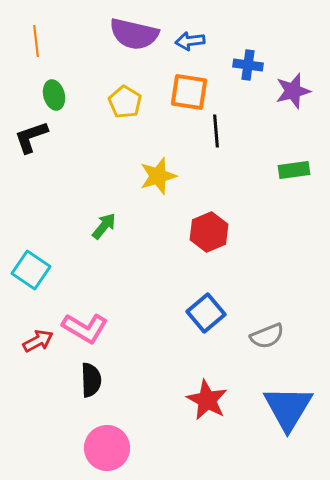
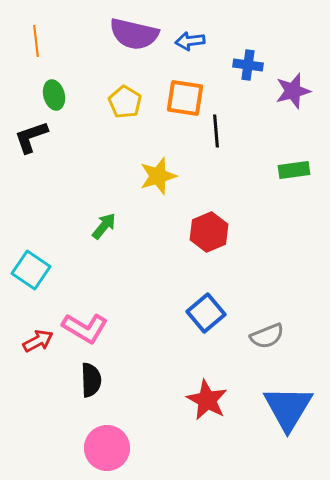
orange square: moved 4 px left, 6 px down
